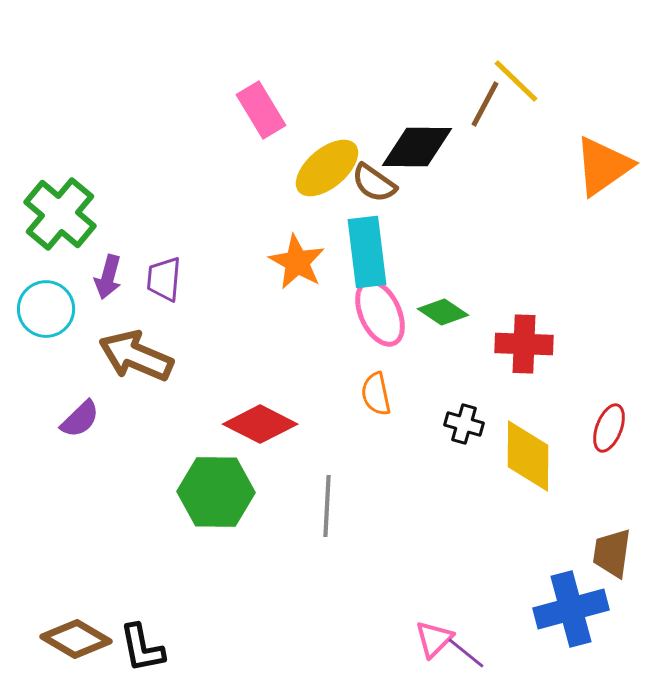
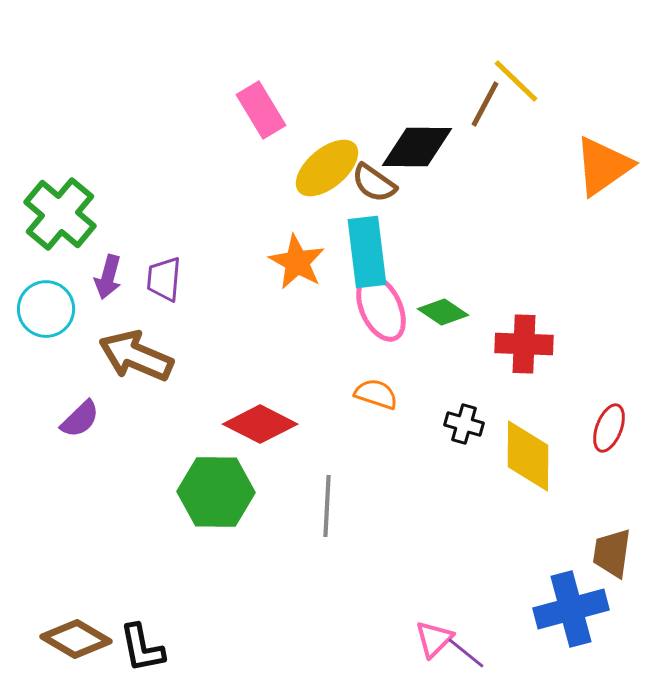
pink ellipse: moved 1 px right, 5 px up
orange semicircle: rotated 120 degrees clockwise
